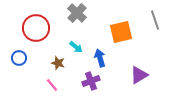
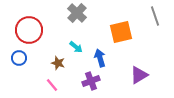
gray line: moved 4 px up
red circle: moved 7 px left, 2 px down
